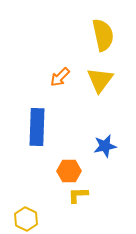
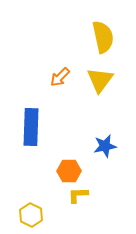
yellow semicircle: moved 2 px down
blue rectangle: moved 6 px left
yellow hexagon: moved 5 px right, 4 px up
